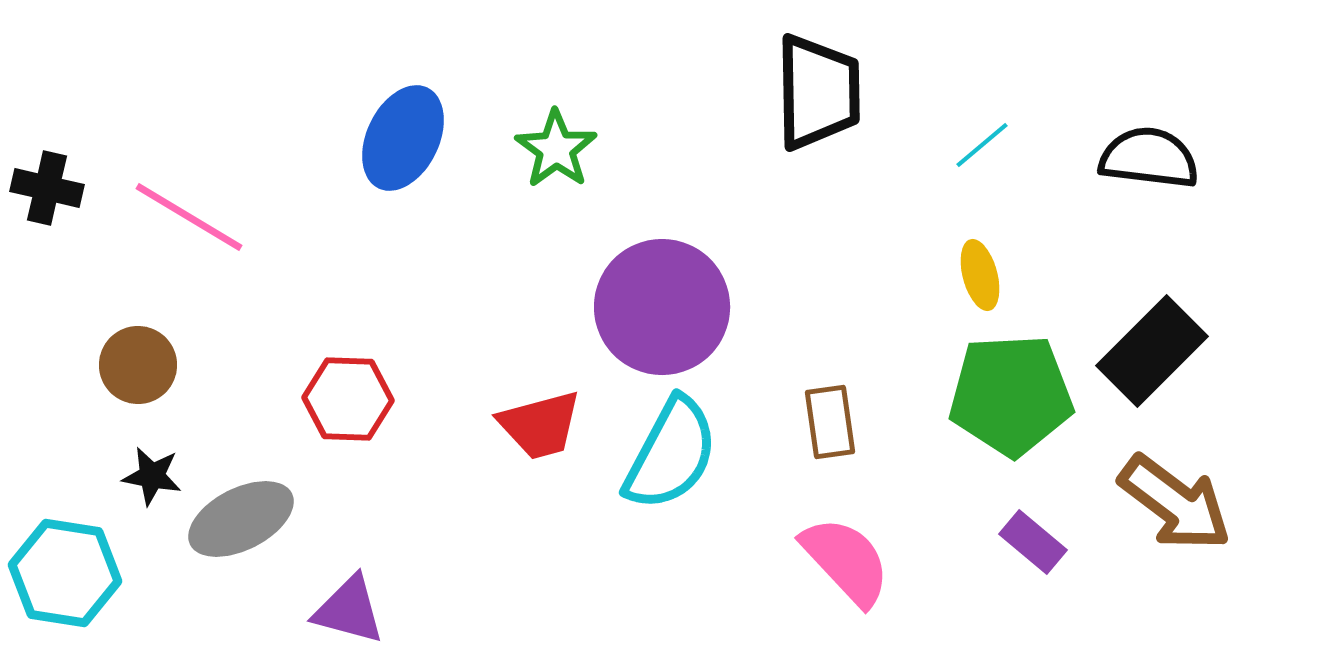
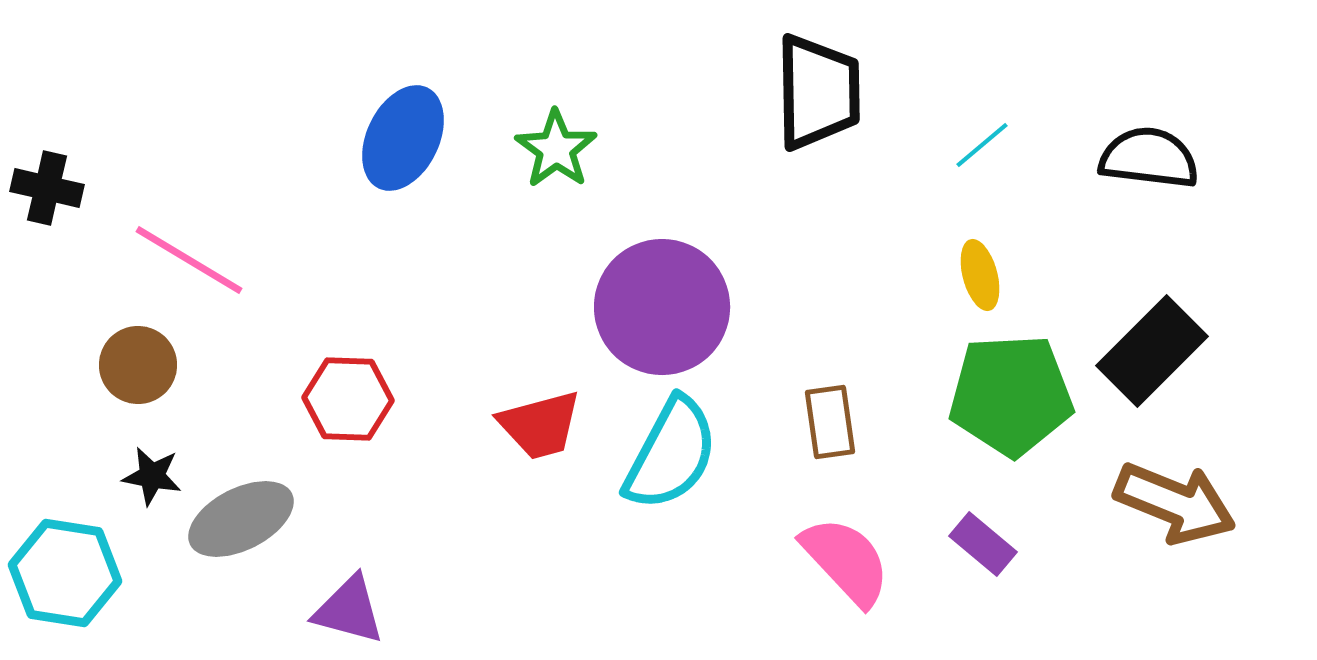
pink line: moved 43 px down
brown arrow: rotated 15 degrees counterclockwise
purple rectangle: moved 50 px left, 2 px down
